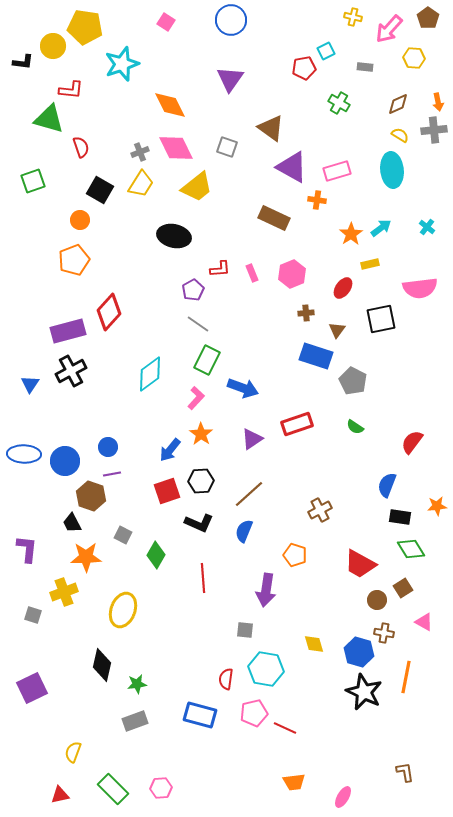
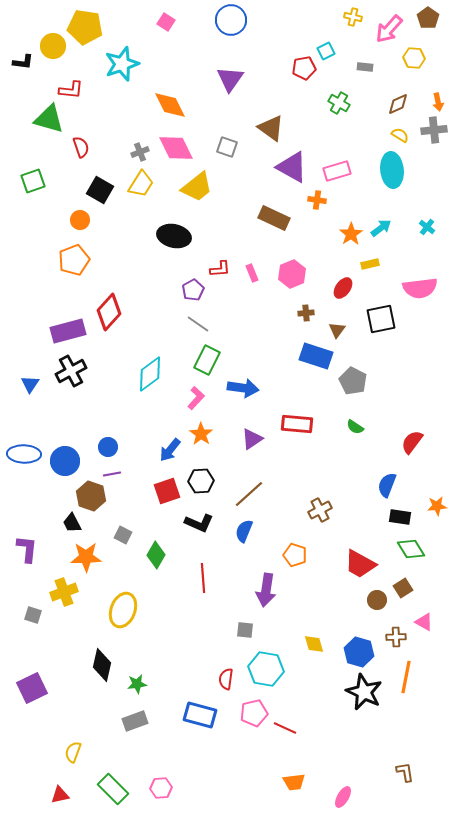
blue arrow at (243, 388): rotated 12 degrees counterclockwise
red rectangle at (297, 424): rotated 24 degrees clockwise
brown cross at (384, 633): moved 12 px right, 4 px down; rotated 12 degrees counterclockwise
